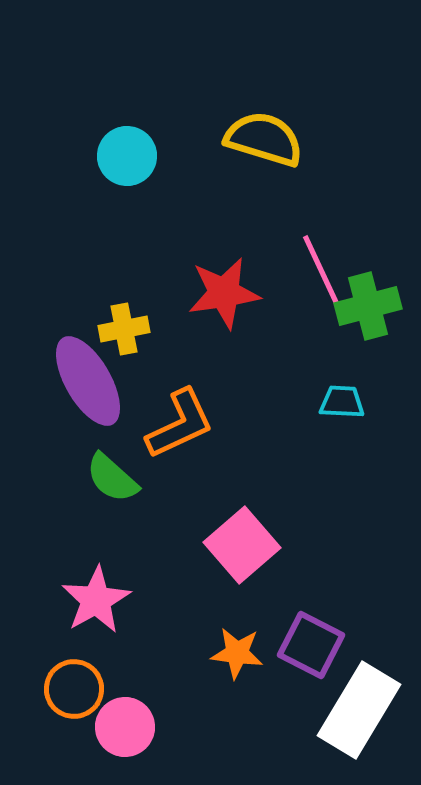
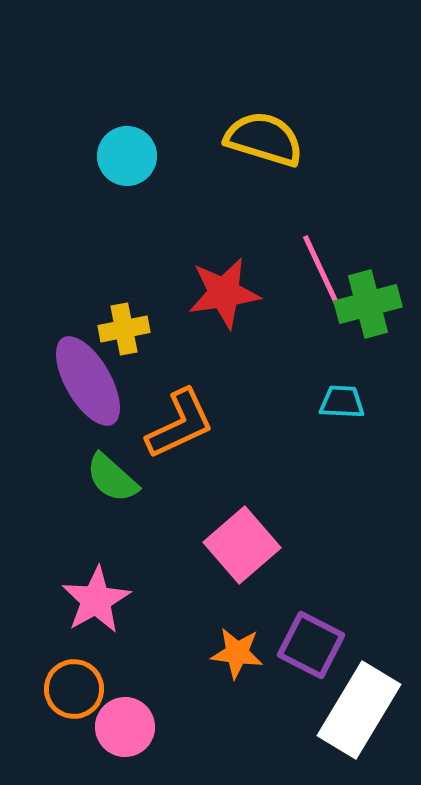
green cross: moved 2 px up
